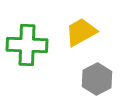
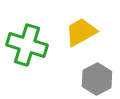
green cross: rotated 15 degrees clockwise
